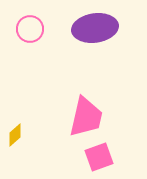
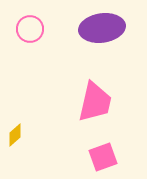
purple ellipse: moved 7 px right
pink trapezoid: moved 9 px right, 15 px up
pink square: moved 4 px right
